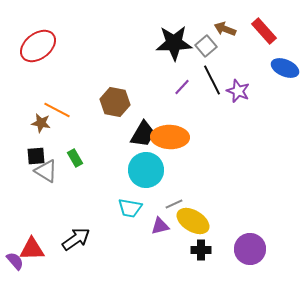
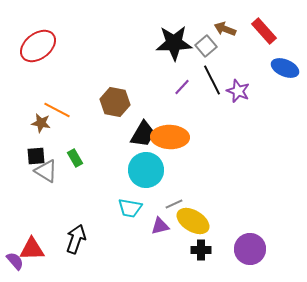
black arrow: rotated 36 degrees counterclockwise
